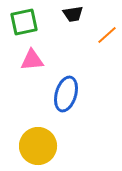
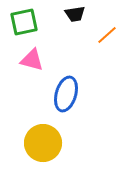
black trapezoid: moved 2 px right
pink triangle: rotated 20 degrees clockwise
yellow circle: moved 5 px right, 3 px up
